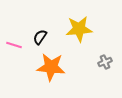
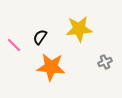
pink line: rotated 28 degrees clockwise
